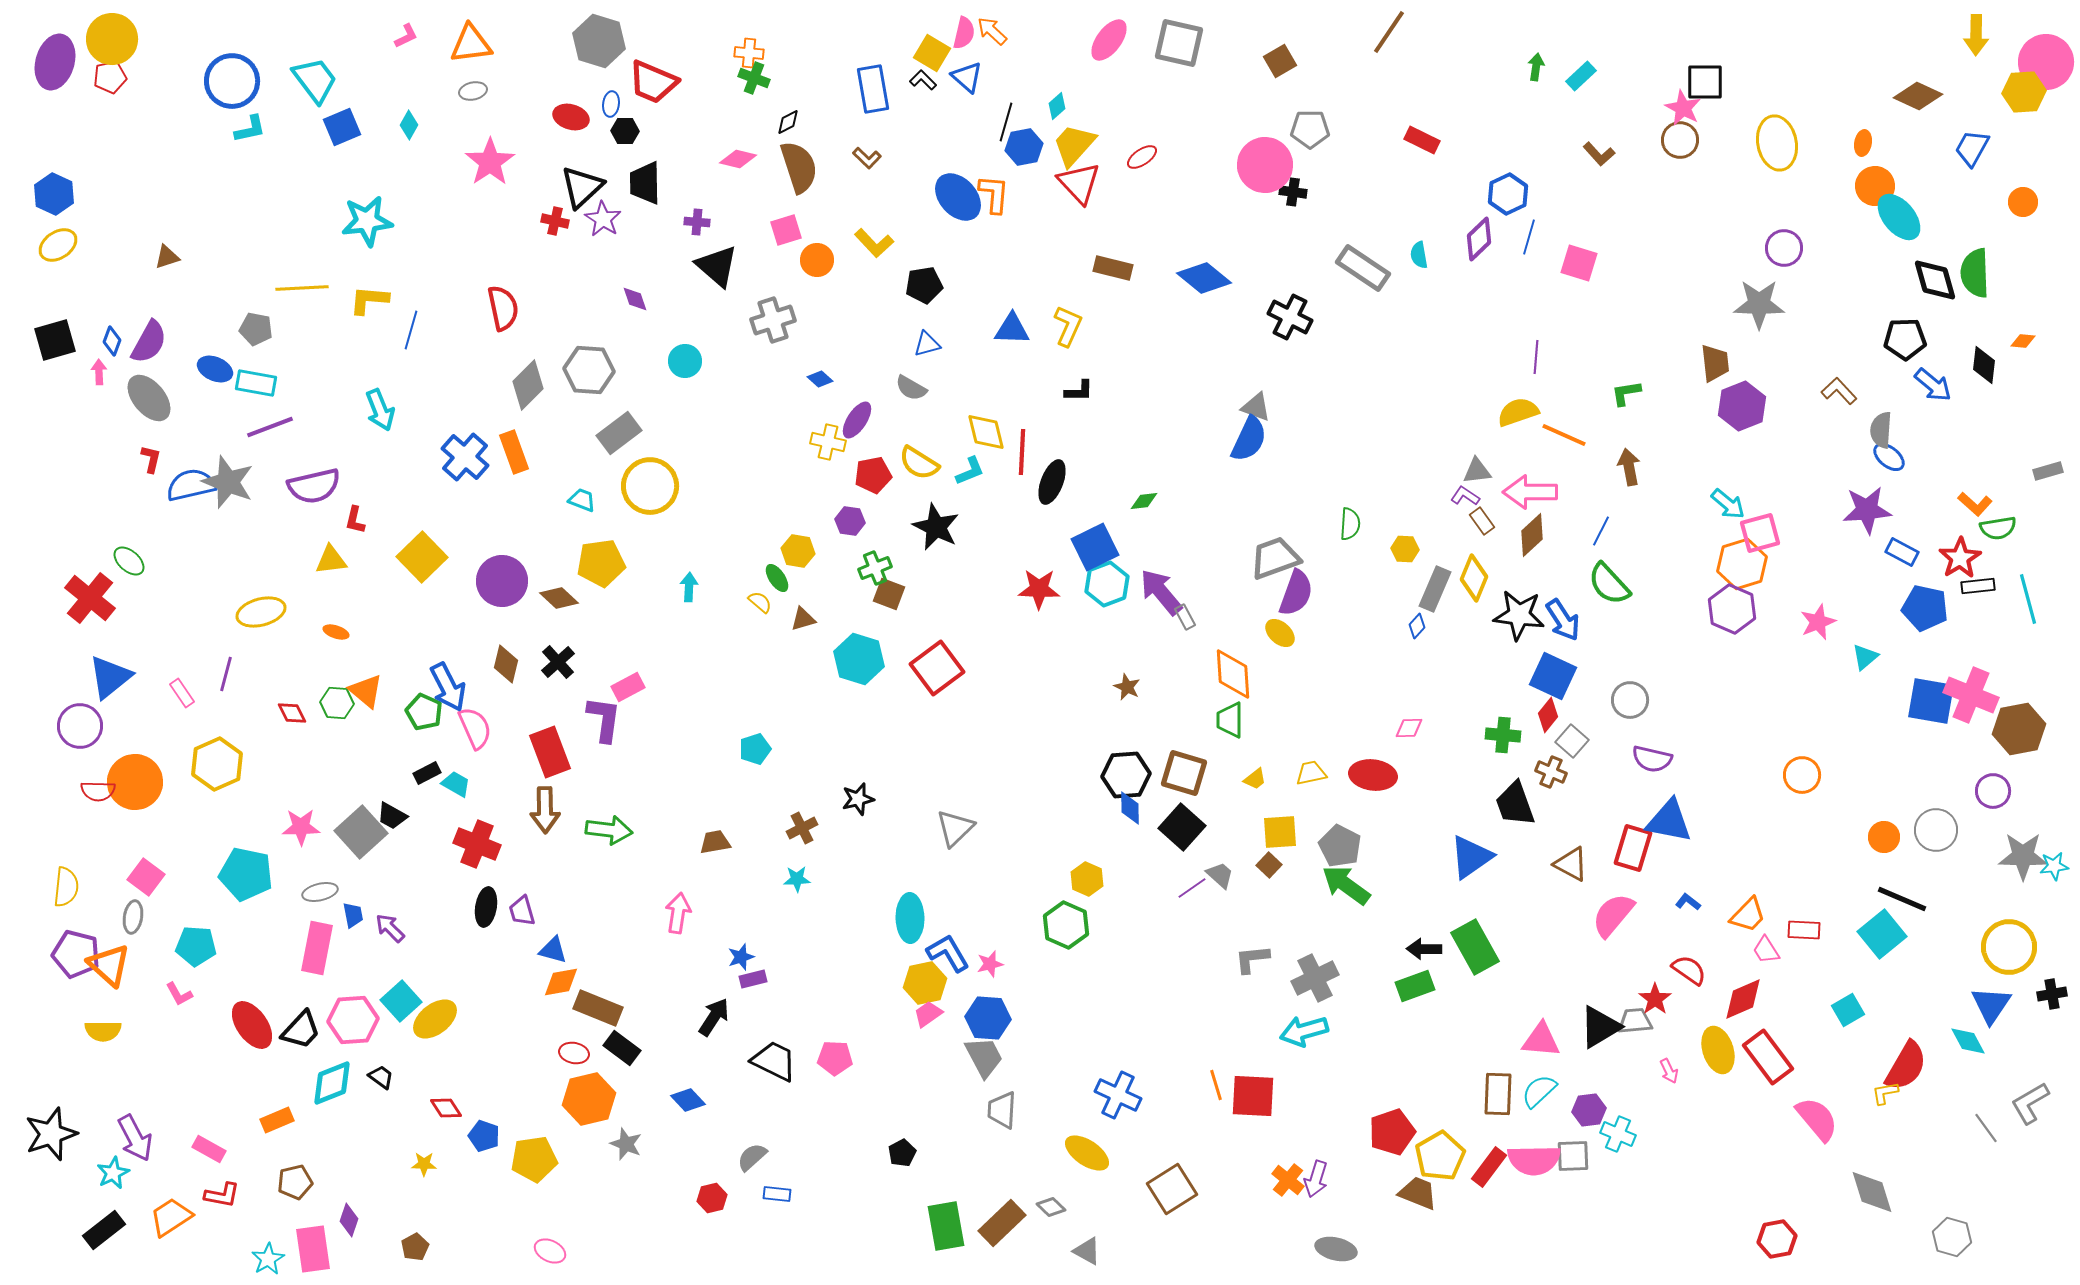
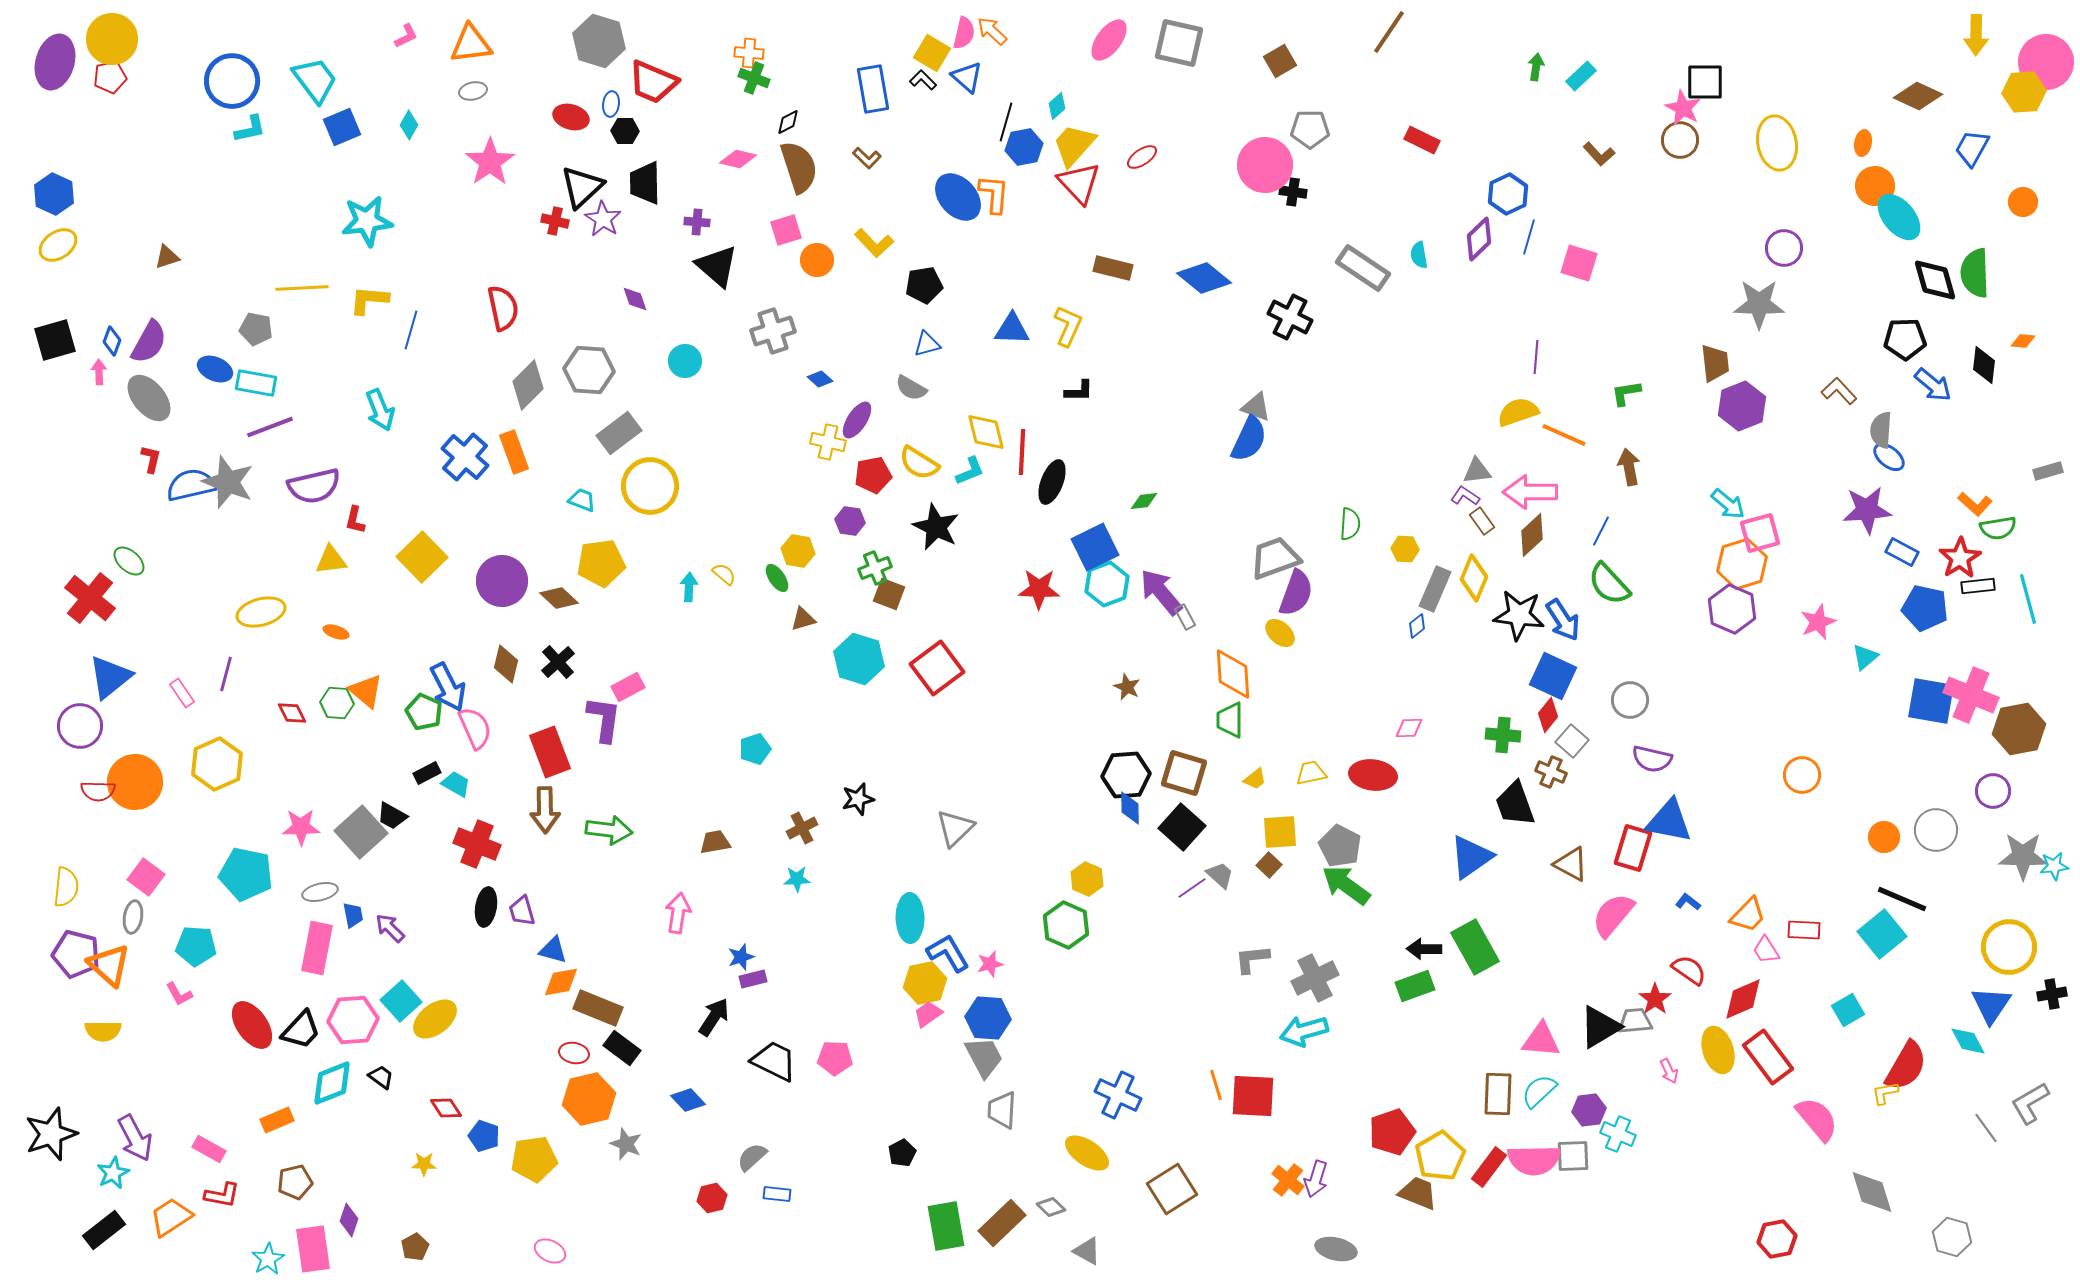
gray cross at (773, 320): moved 11 px down
yellow semicircle at (760, 602): moved 36 px left, 28 px up
blue diamond at (1417, 626): rotated 10 degrees clockwise
